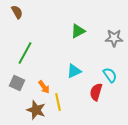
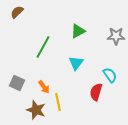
brown semicircle: rotated 104 degrees counterclockwise
gray star: moved 2 px right, 2 px up
green line: moved 18 px right, 6 px up
cyan triangle: moved 2 px right, 8 px up; rotated 28 degrees counterclockwise
